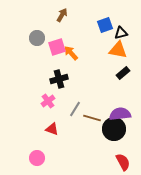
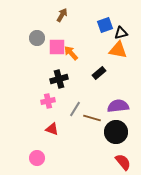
pink square: rotated 18 degrees clockwise
black rectangle: moved 24 px left
pink cross: rotated 24 degrees clockwise
purple semicircle: moved 2 px left, 8 px up
black circle: moved 2 px right, 3 px down
red semicircle: rotated 12 degrees counterclockwise
